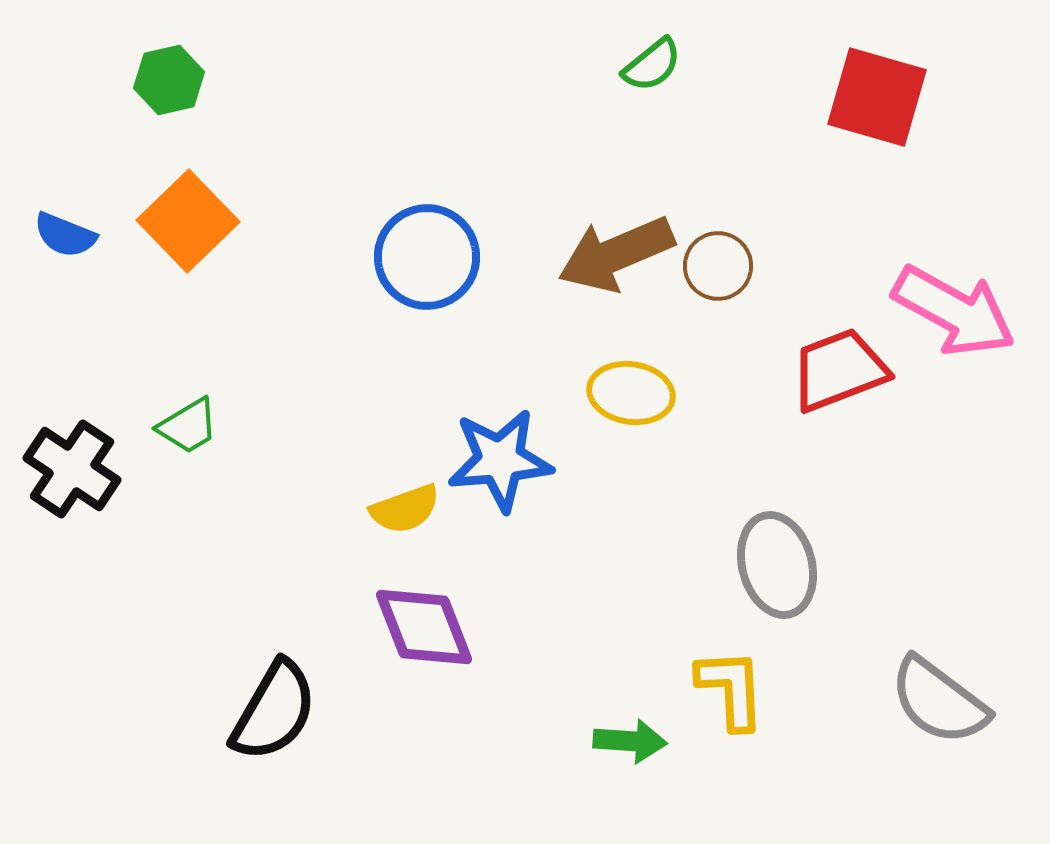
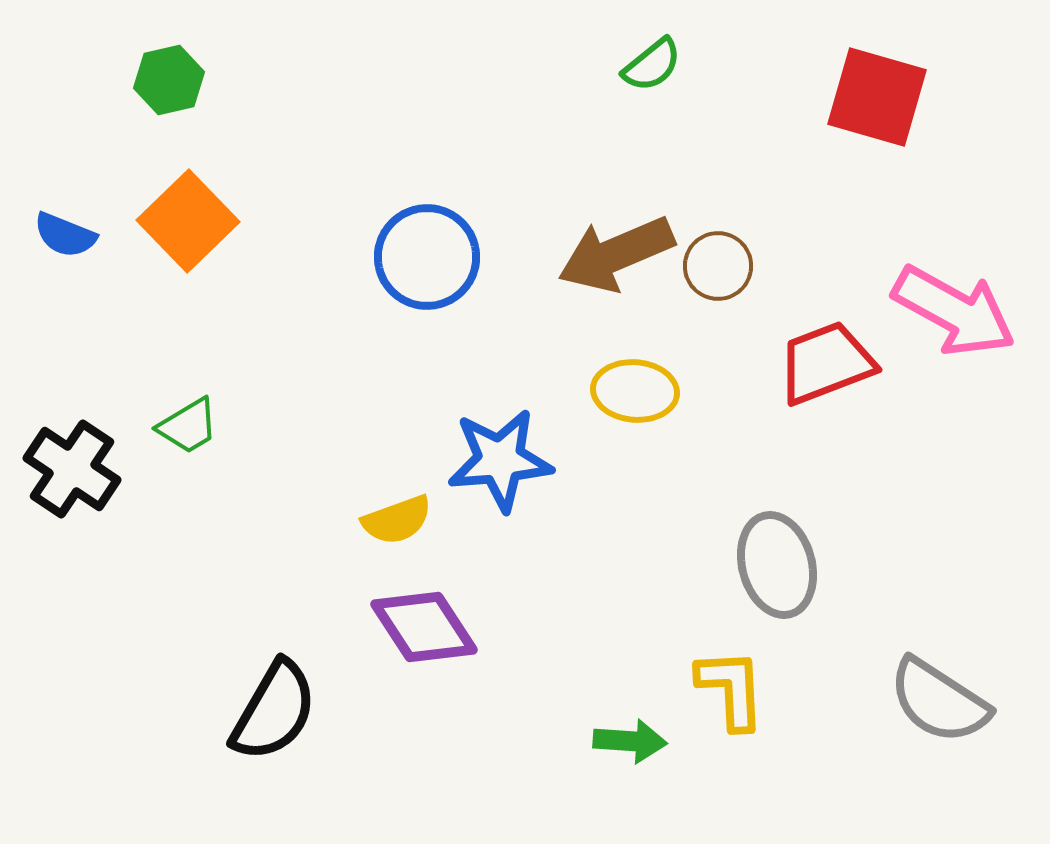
red trapezoid: moved 13 px left, 7 px up
yellow ellipse: moved 4 px right, 2 px up; rotated 4 degrees counterclockwise
yellow semicircle: moved 8 px left, 11 px down
purple diamond: rotated 12 degrees counterclockwise
gray semicircle: rotated 4 degrees counterclockwise
